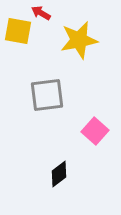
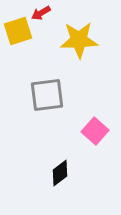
red arrow: rotated 60 degrees counterclockwise
yellow square: rotated 28 degrees counterclockwise
yellow star: rotated 9 degrees clockwise
black diamond: moved 1 px right, 1 px up
